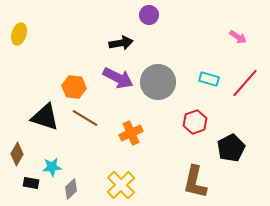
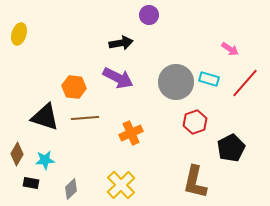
pink arrow: moved 8 px left, 12 px down
gray circle: moved 18 px right
brown line: rotated 36 degrees counterclockwise
cyan star: moved 7 px left, 7 px up
